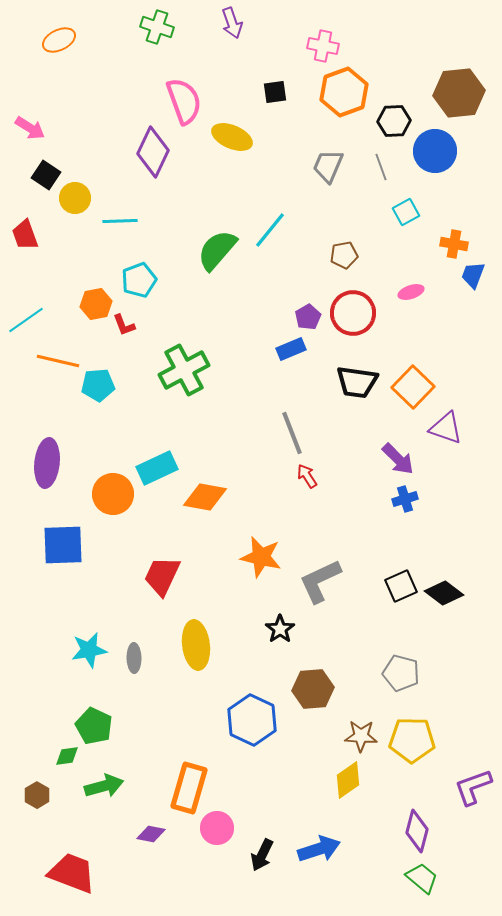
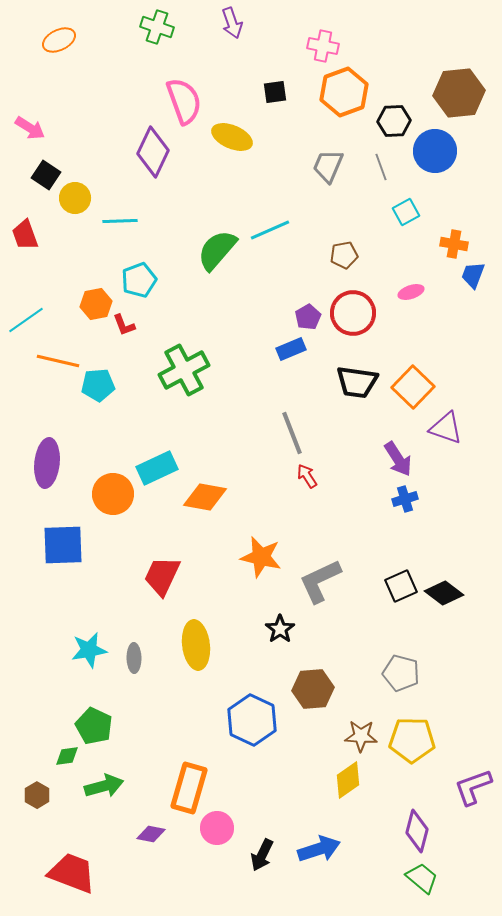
cyan line at (270, 230): rotated 27 degrees clockwise
purple arrow at (398, 459): rotated 12 degrees clockwise
